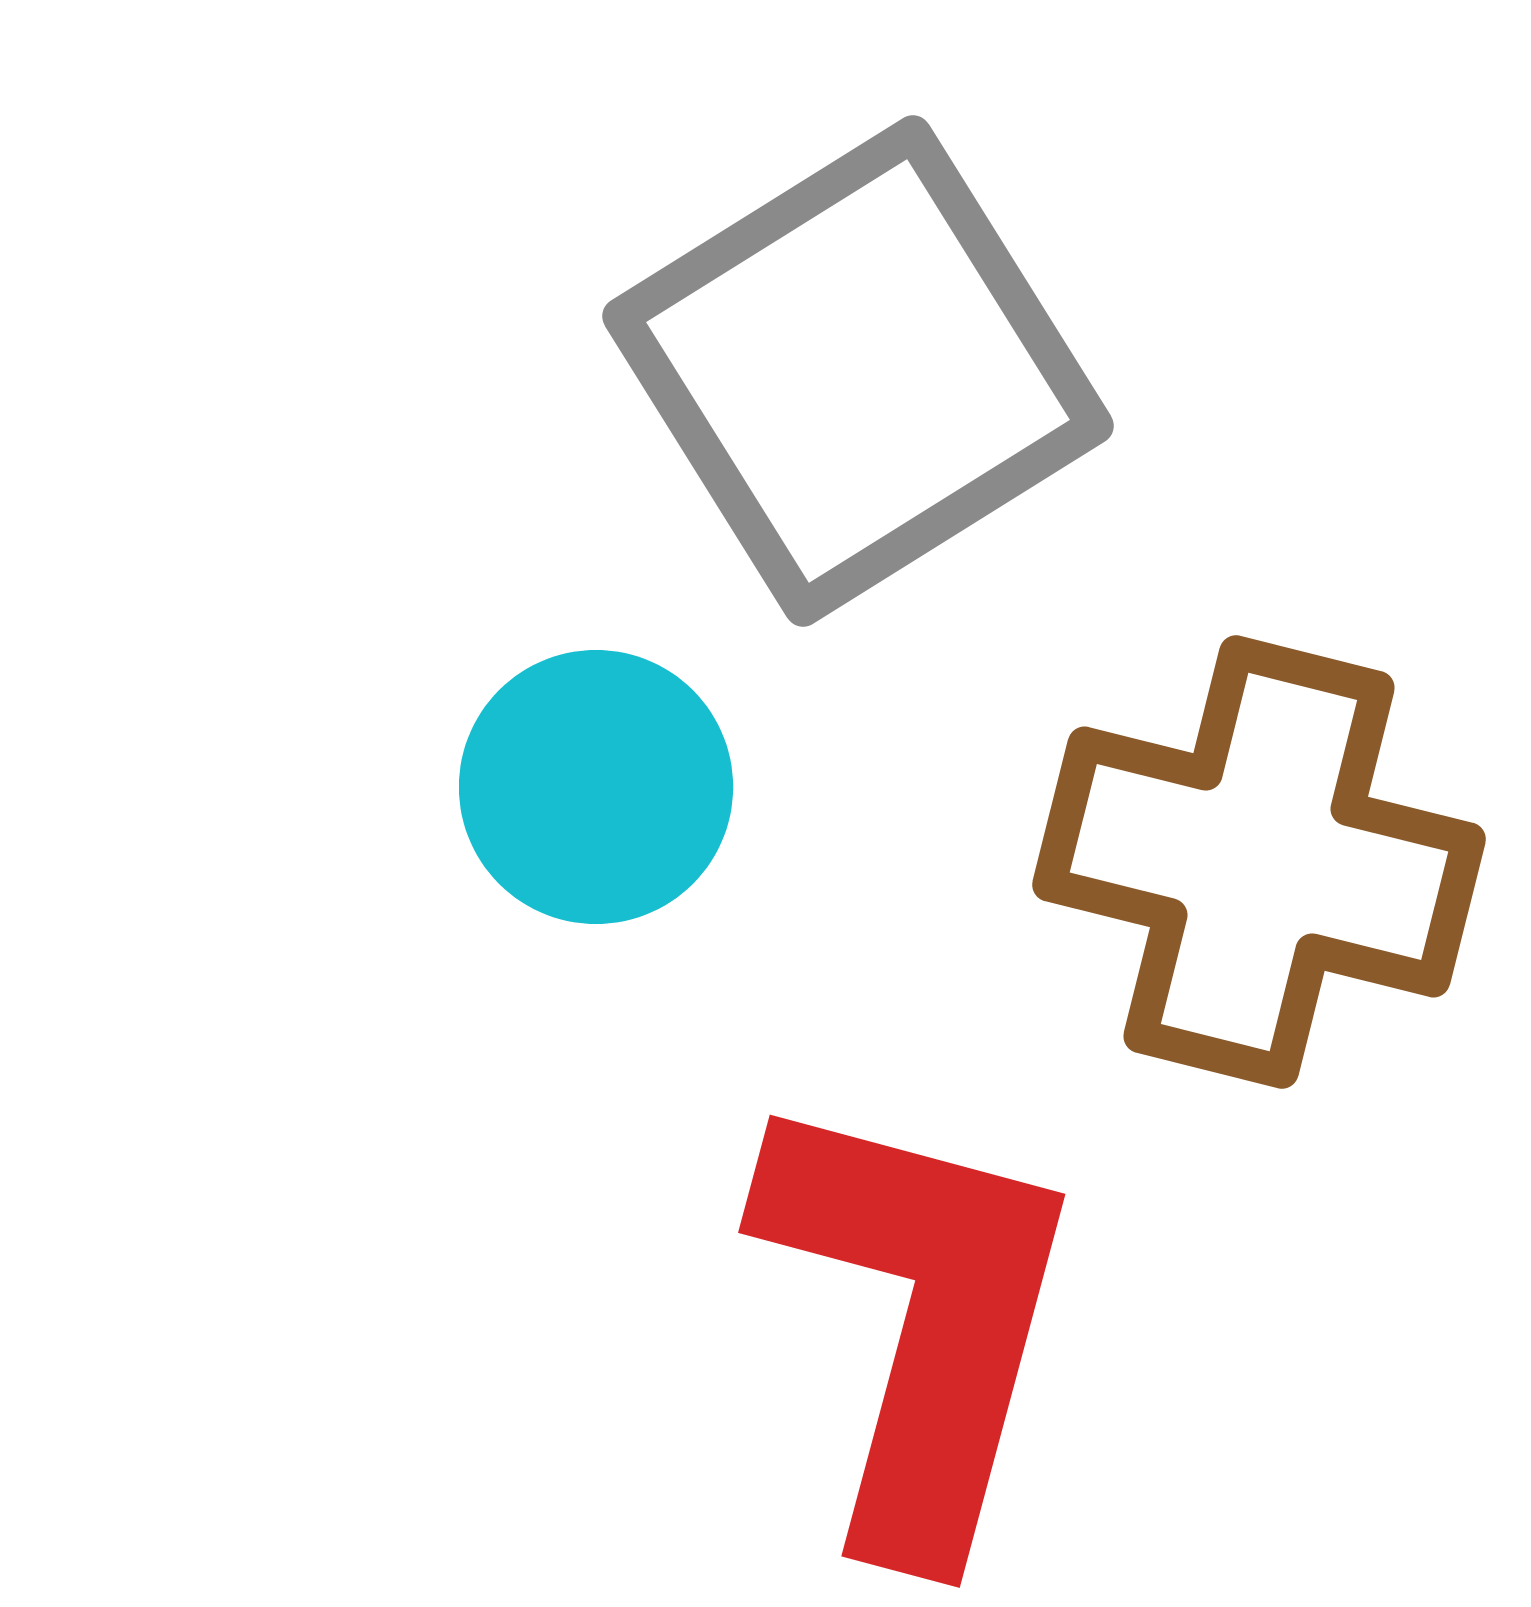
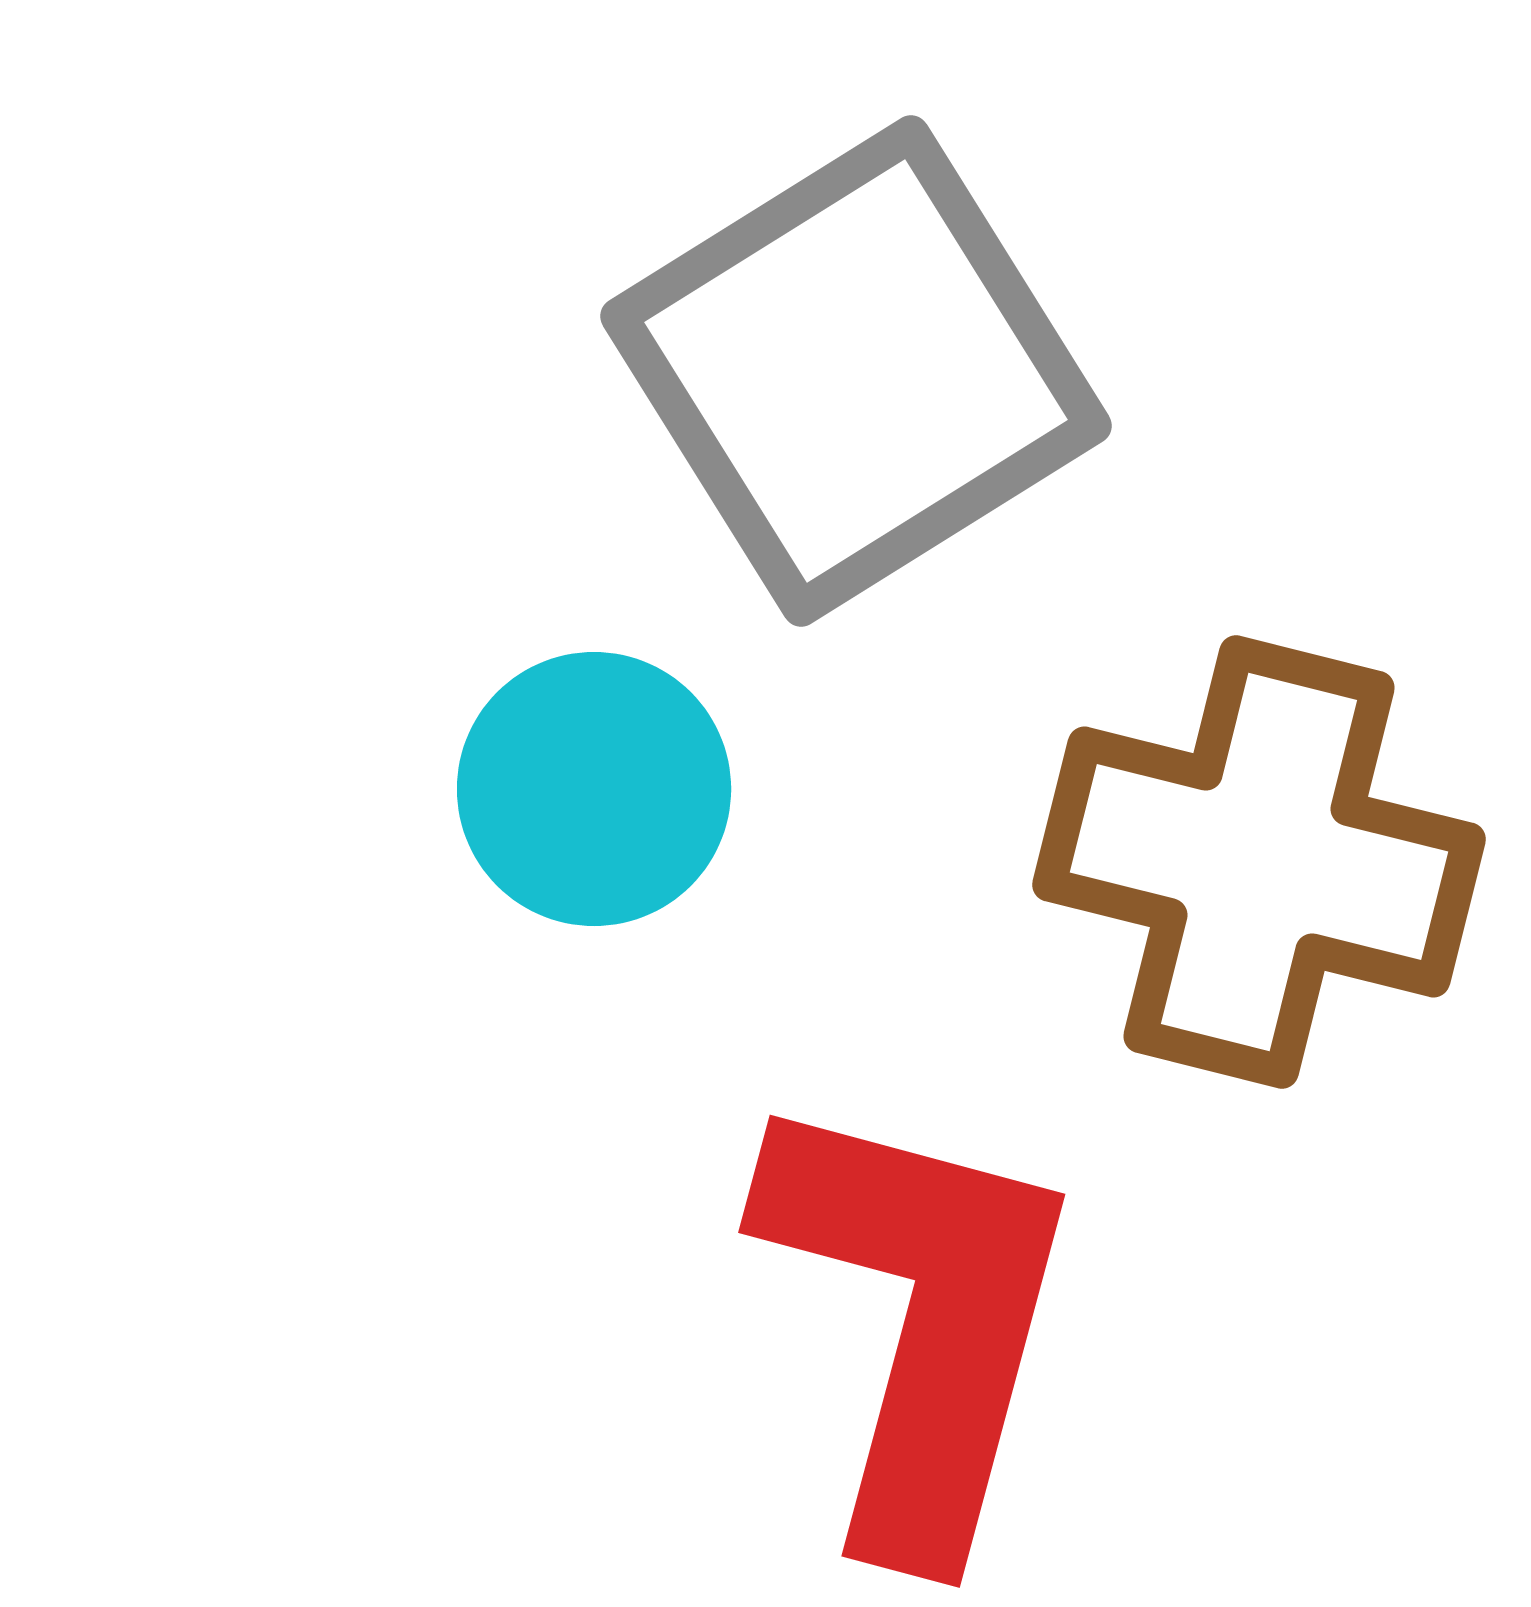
gray square: moved 2 px left
cyan circle: moved 2 px left, 2 px down
